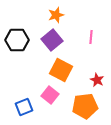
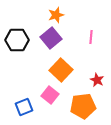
purple square: moved 1 px left, 2 px up
orange square: rotated 15 degrees clockwise
orange pentagon: moved 2 px left
